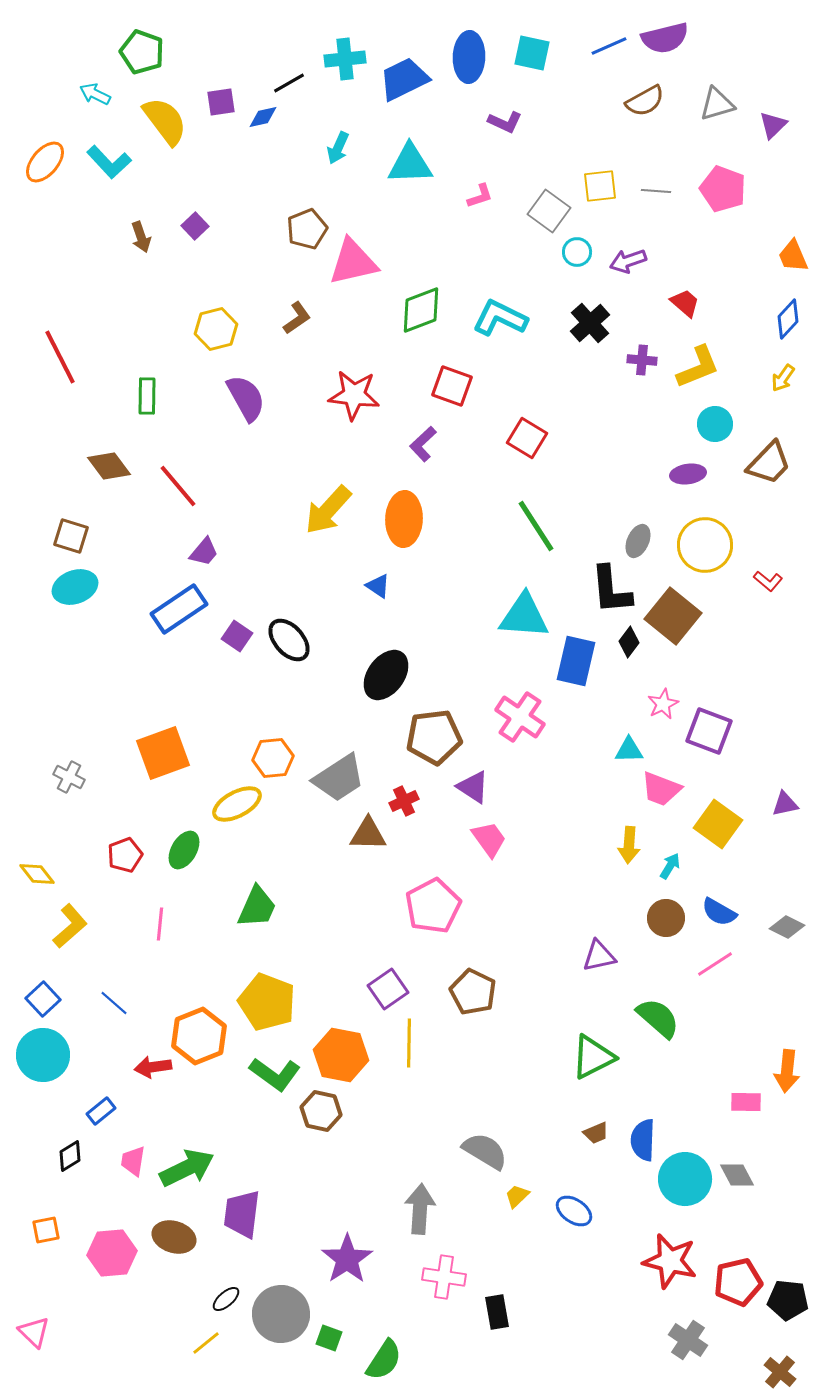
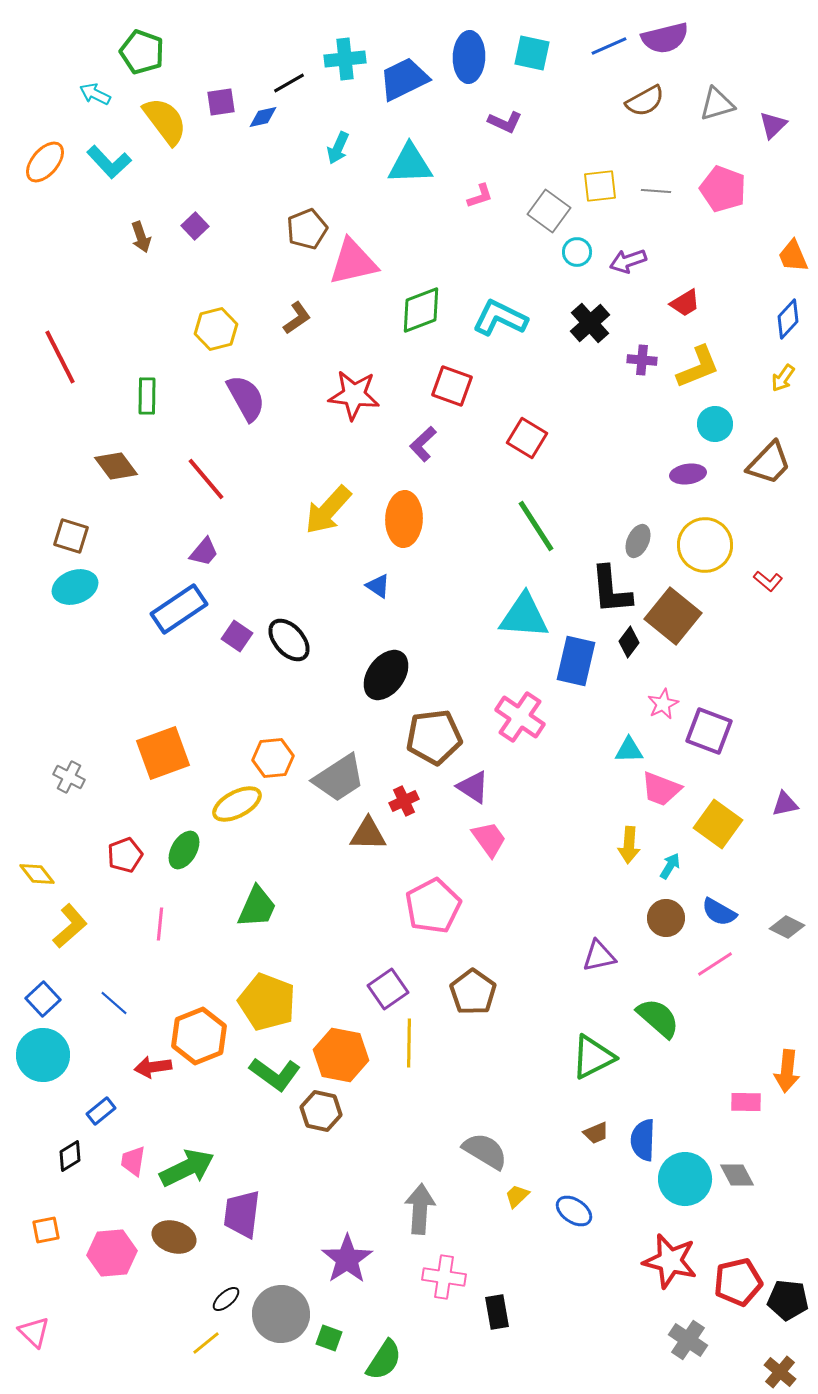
red trapezoid at (685, 303): rotated 108 degrees clockwise
brown diamond at (109, 466): moved 7 px right
red line at (178, 486): moved 28 px right, 7 px up
brown pentagon at (473, 992): rotated 9 degrees clockwise
